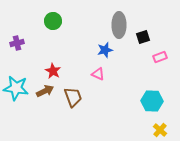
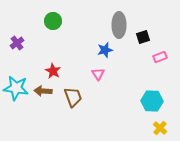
purple cross: rotated 24 degrees counterclockwise
pink triangle: rotated 32 degrees clockwise
brown arrow: moved 2 px left; rotated 150 degrees counterclockwise
yellow cross: moved 2 px up
